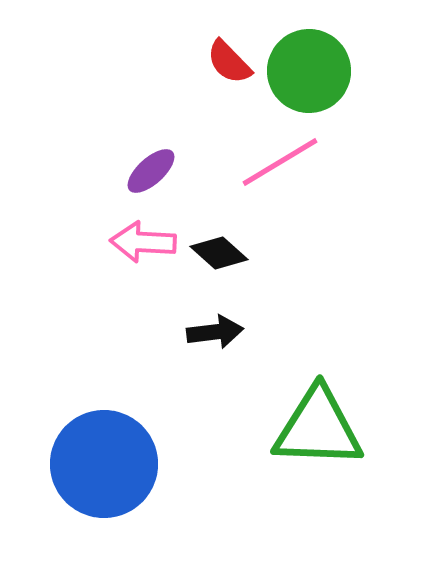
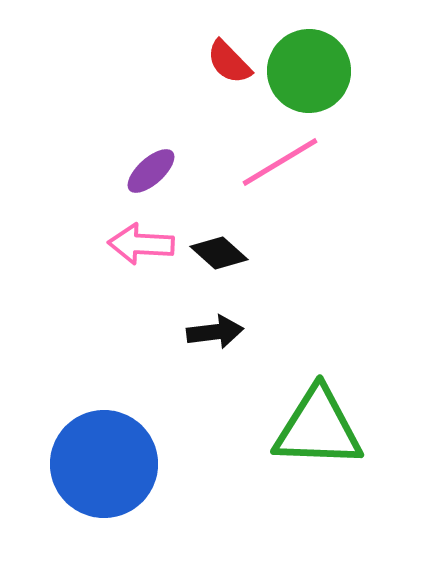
pink arrow: moved 2 px left, 2 px down
